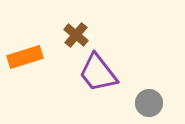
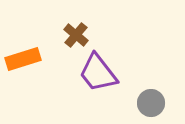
orange rectangle: moved 2 px left, 2 px down
gray circle: moved 2 px right
